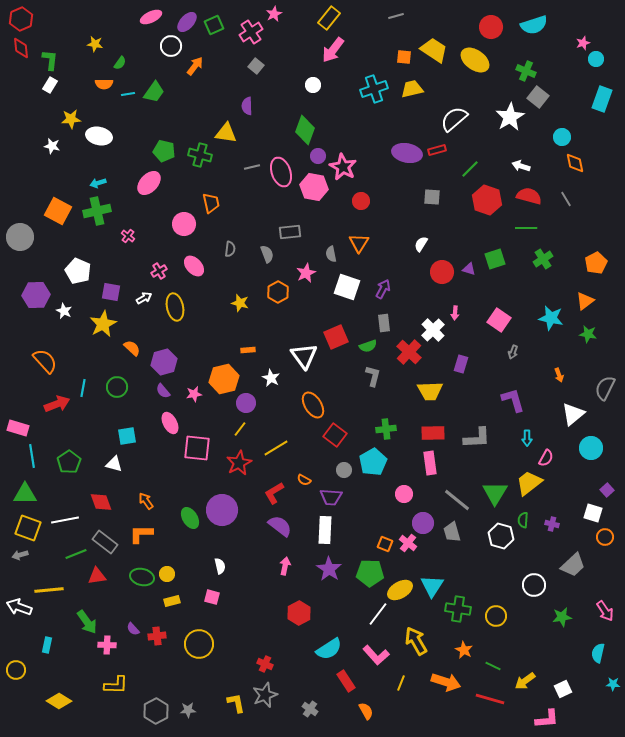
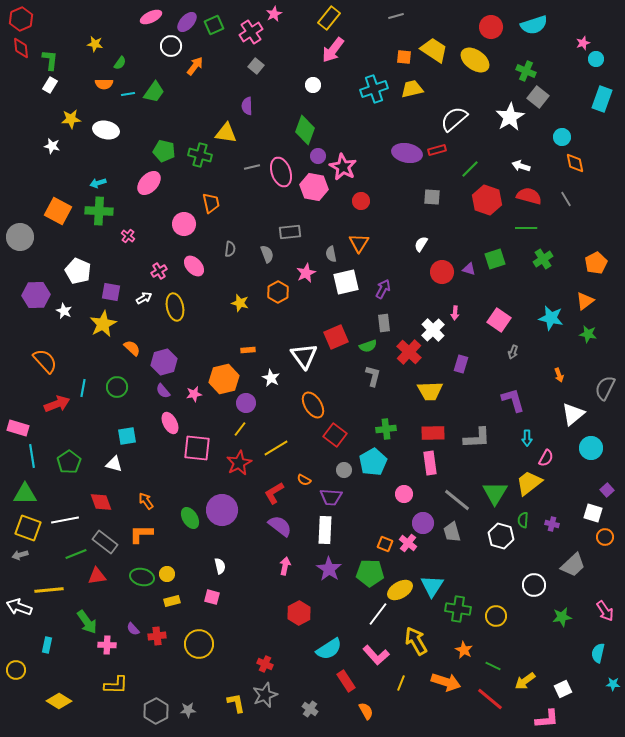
white ellipse at (99, 136): moved 7 px right, 6 px up
green cross at (97, 211): moved 2 px right; rotated 16 degrees clockwise
white square at (347, 287): moved 1 px left, 5 px up; rotated 32 degrees counterclockwise
red line at (490, 699): rotated 24 degrees clockwise
